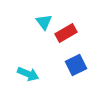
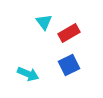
red rectangle: moved 3 px right
blue square: moved 7 px left
